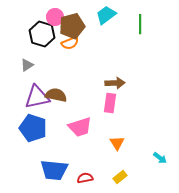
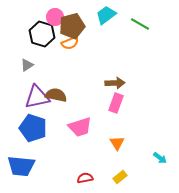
green line: rotated 60 degrees counterclockwise
pink rectangle: moved 6 px right; rotated 12 degrees clockwise
blue trapezoid: moved 33 px left, 4 px up
